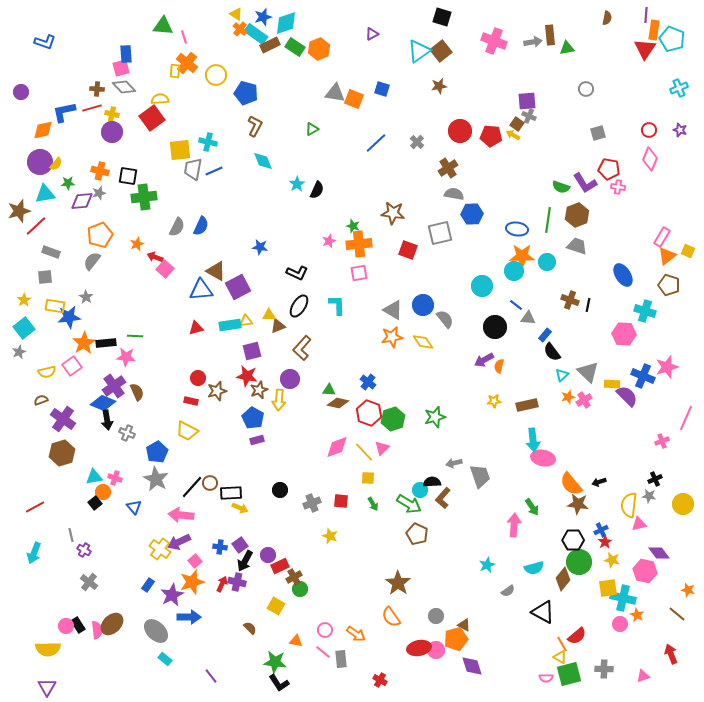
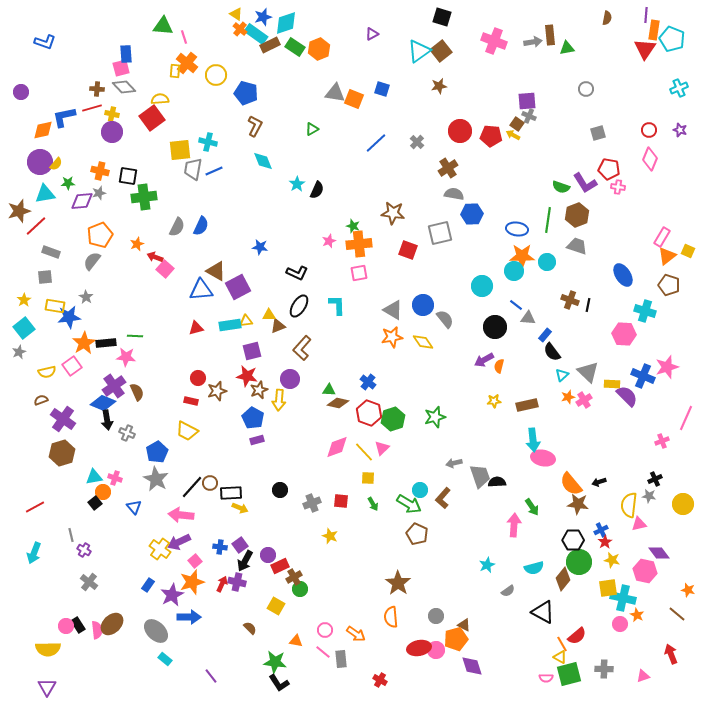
blue L-shape at (64, 112): moved 5 px down
black semicircle at (432, 482): moved 65 px right
orange semicircle at (391, 617): rotated 30 degrees clockwise
